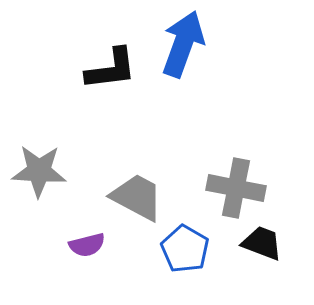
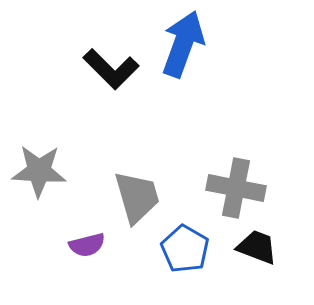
black L-shape: rotated 52 degrees clockwise
gray trapezoid: rotated 46 degrees clockwise
black trapezoid: moved 5 px left, 4 px down
